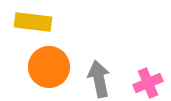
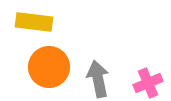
yellow rectangle: moved 1 px right
gray arrow: moved 1 px left
